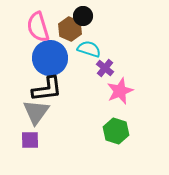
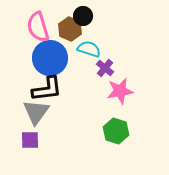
pink star: rotated 12 degrees clockwise
